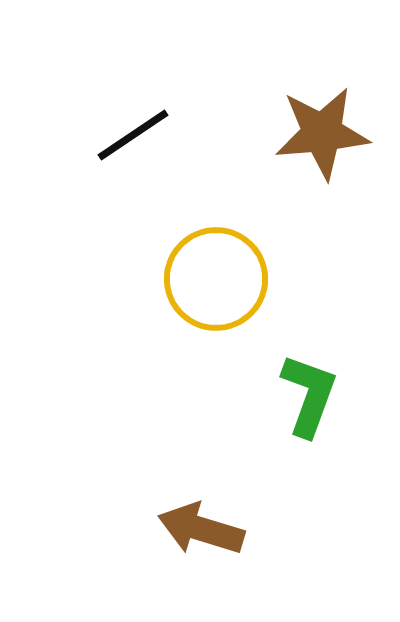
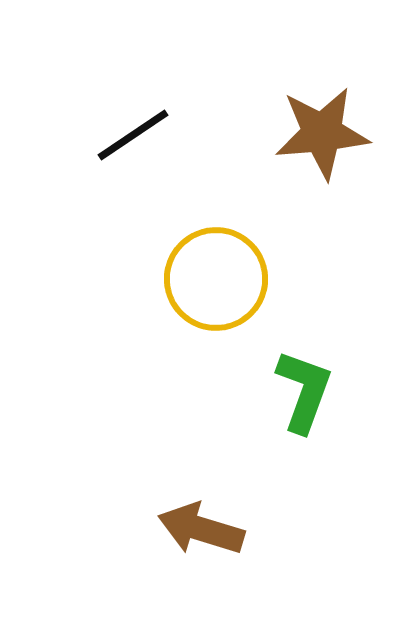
green L-shape: moved 5 px left, 4 px up
